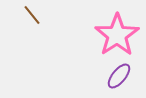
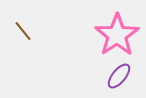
brown line: moved 9 px left, 16 px down
